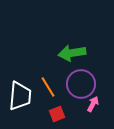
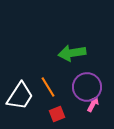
purple circle: moved 6 px right, 3 px down
white trapezoid: rotated 28 degrees clockwise
